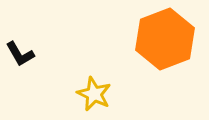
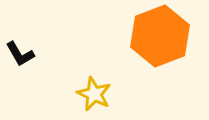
orange hexagon: moved 5 px left, 3 px up
